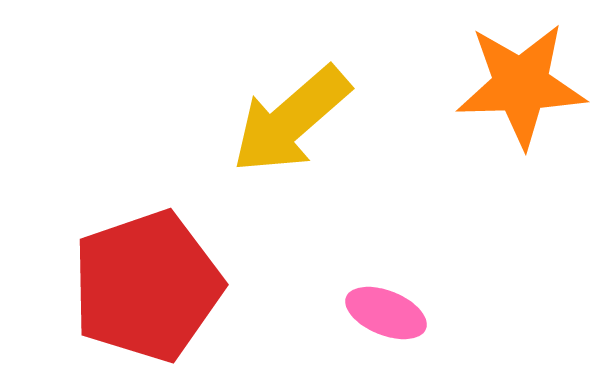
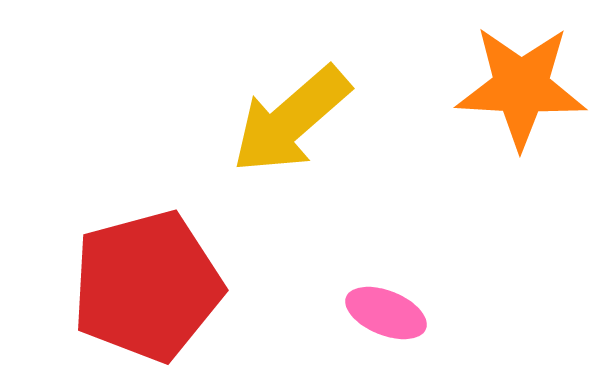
orange star: moved 2 px down; rotated 5 degrees clockwise
red pentagon: rotated 4 degrees clockwise
